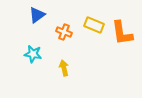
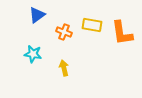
yellow rectangle: moved 2 px left; rotated 12 degrees counterclockwise
